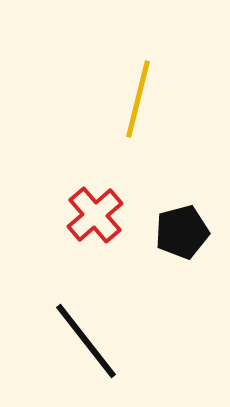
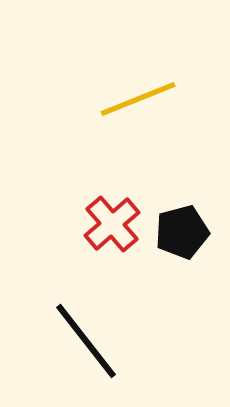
yellow line: rotated 54 degrees clockwise
red cross: moved 17 px right, 9 px down
